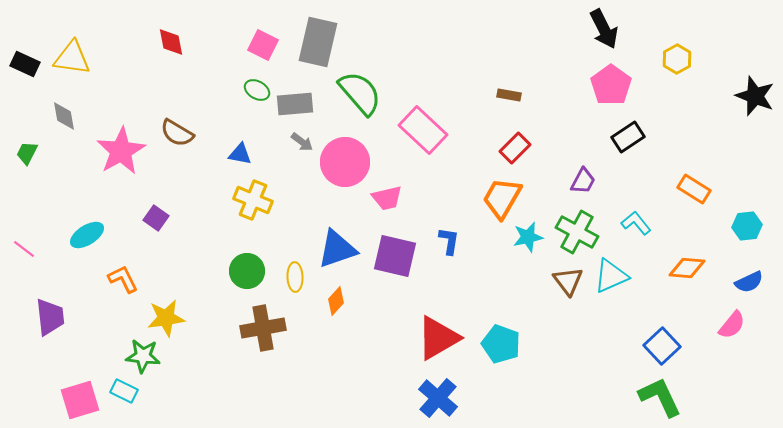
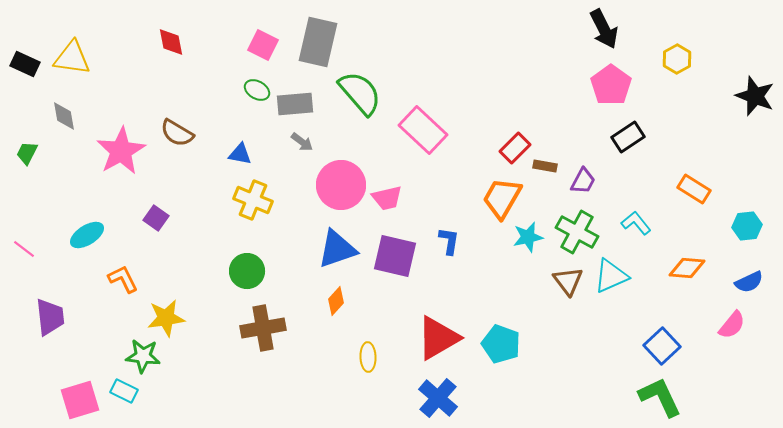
brown rectangle at (509, 95): moved 36 px right, 71 px down
pink circle at (345, 162): moved 4 px left, 23 px down
yellow ellipse at (295, 277): moved 73 px right, 80 px down
